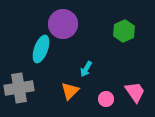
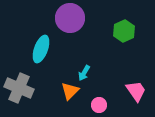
purple circle: moved 7 px right, 6 px up
cyan arrow: moved 2 px left, 4 px down
gray cross: rotated 32 degrees clockwise
pink trapezoid: moved 1 px right, 1 px up
pink circle: moved 7 px left, 6 px down
